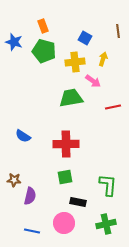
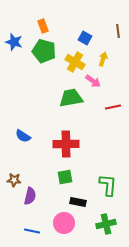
yellow cross: rotated 36 degrees clockwise
